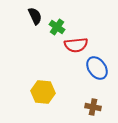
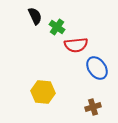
brown cross: rotated 28 degrees counterclockwise
